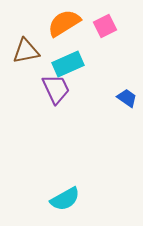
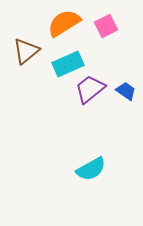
pink square: moved 1 px right
brown triangle: rotated 28 degrees counterclockwise
purple trapezoid: moved 34 px right; rotated 104 degrees counterclockwise
blue trapezoid: moved 1 px left, 7 px up
cyan semicircle: moved 26 px right, 30 px up
